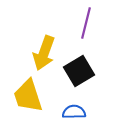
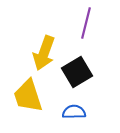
black square: moved 2 px left, 1 px down
